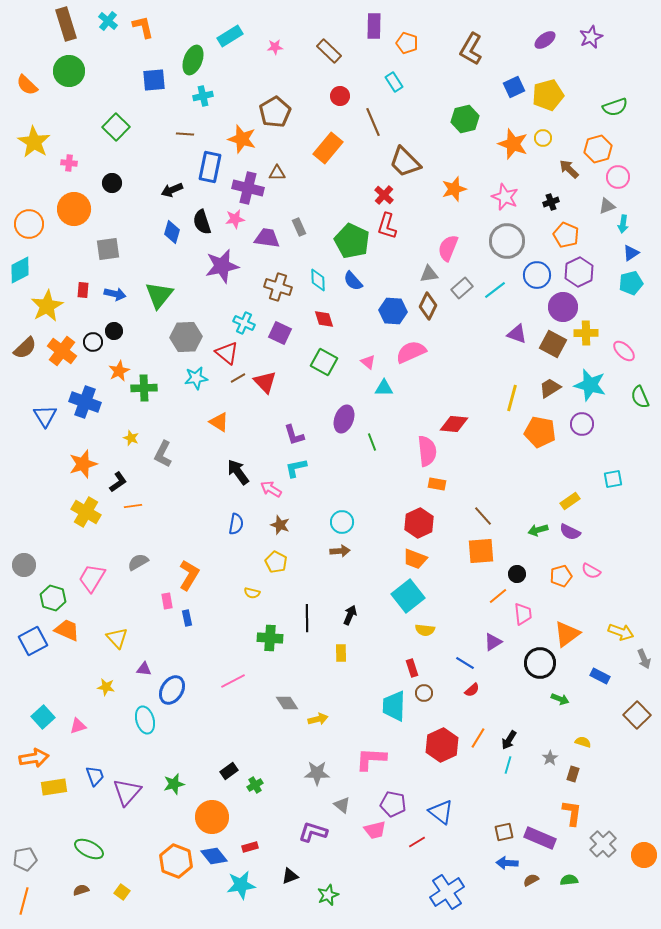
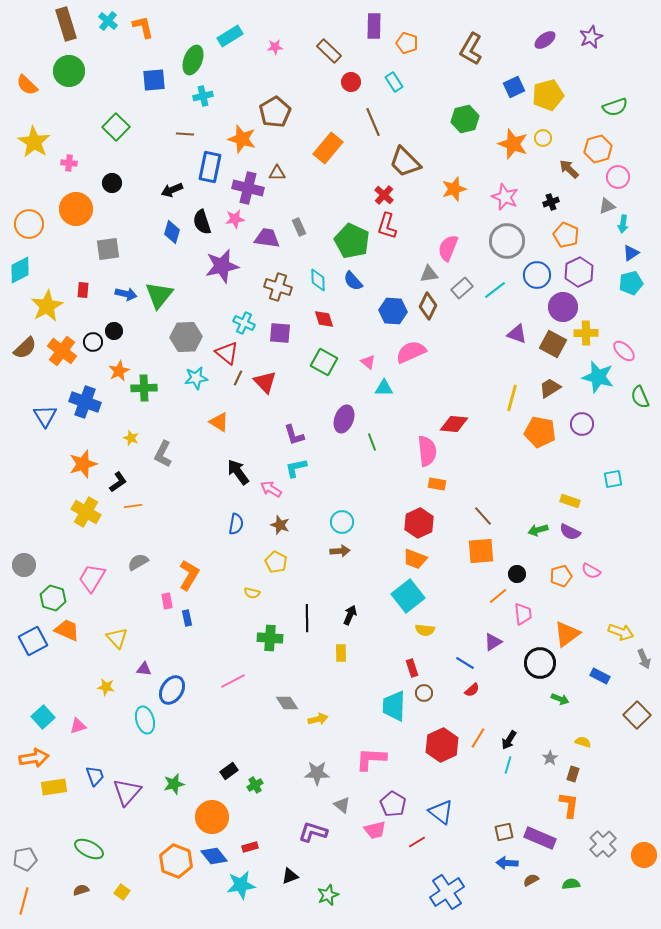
red circle at (340, 96): moved 11 px right, 14 px up
orange circle at (74, 209): moved 2 px right
blue arrow at (115, 294): moved 11 px right
purple square at (280, 333): rotated 20 degrees counterclockwise
brown line at (238, 378): rotated 35 degrees counterclockwise
cyan star at (590, 385): moved 8 px right, 8 px up
yellow rectangle at (570, 501): rotated 54 degrees clockwise
purple pentagon at (393, 804): rotated 20 degrees clockwise
orange L-shape at (572, 813): moved 3 px left, 8 px up
green semicircle at (569, 880): moved 2 px right, 4 px down
